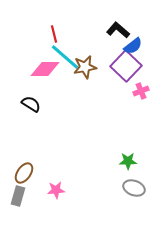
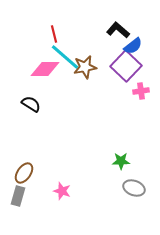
pink cross: rotated 14 degrees clockwise
green star: moved 7 px left
pink star: moved 6 px right, 1 px down; rotated 24 degrees clockwise
